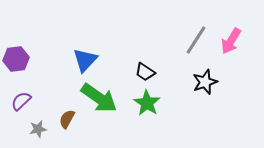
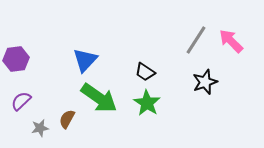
pink arrow: rotated 104 degrees clockwise
gray star: moved 2 px right, 1 px up
